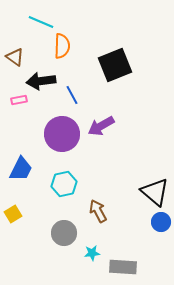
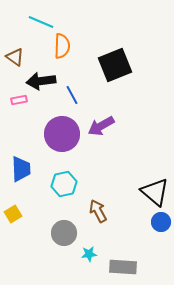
blue trapezoid: rotated 28 degrees counterclockwise
cyan star: moved 3 px left, 1 px down
